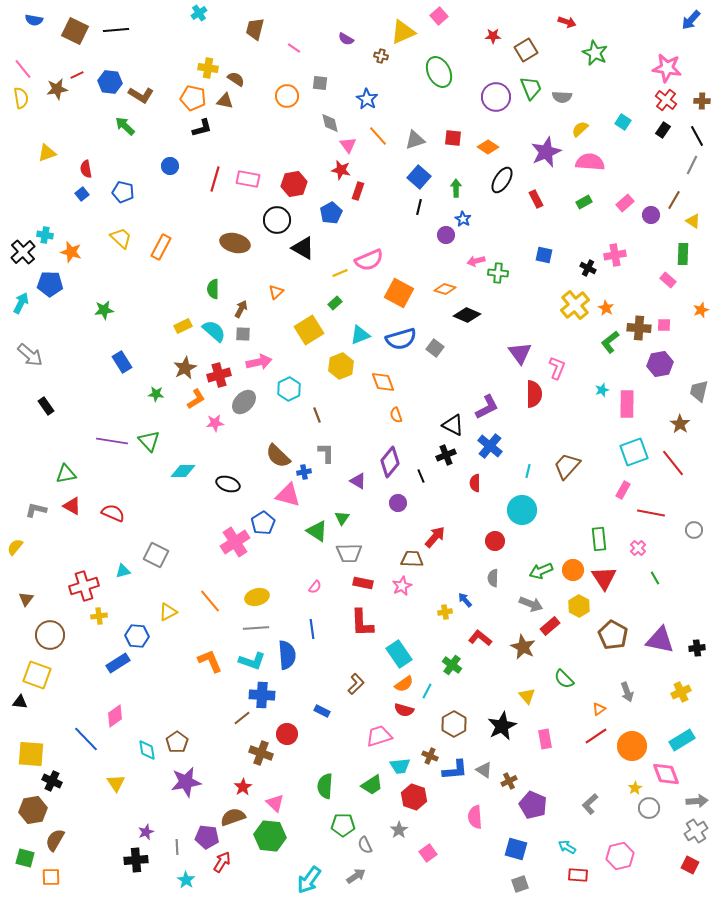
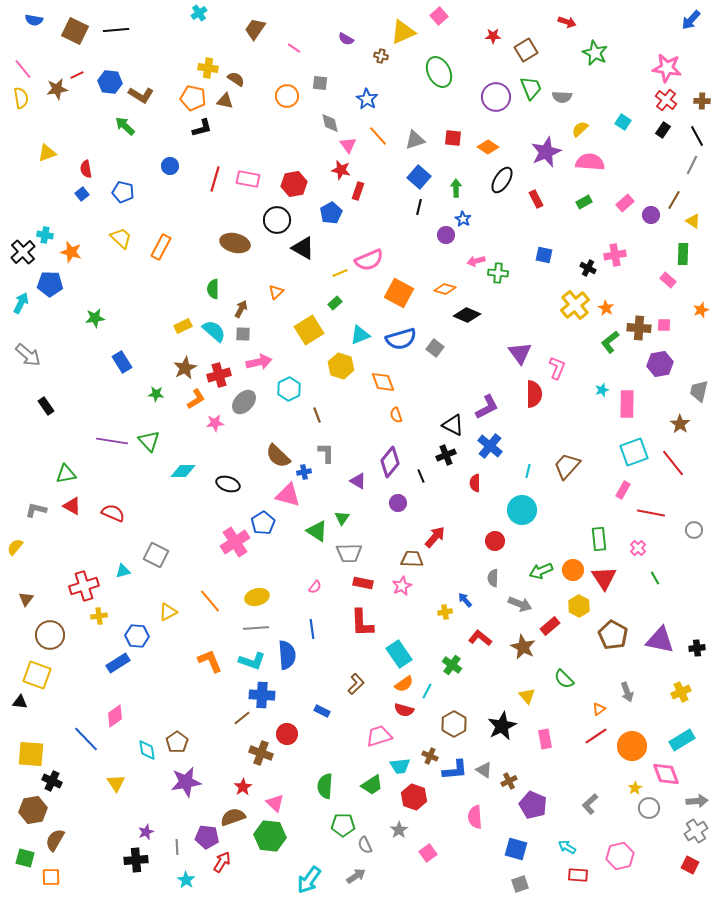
brown trapezoid at (255, 29): rotated 20 degrees clockwise
green star at (104, 310): moved 9 px left, 8 px down
gray arrow at (30, 355): moved 2 px left
yellow hexagon at (341, 366): rotated 20 degrees counterclockwise
gray arrow at (531, 604): moved 11 px left
